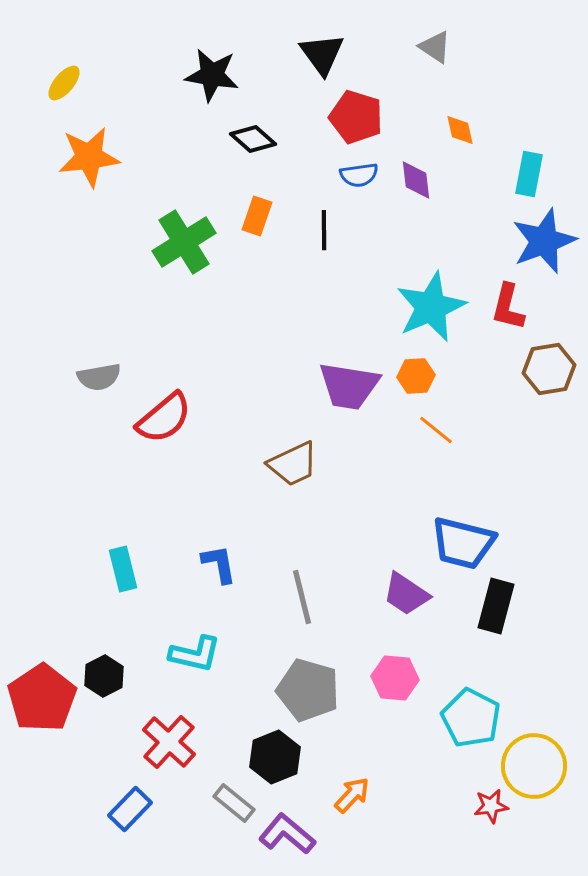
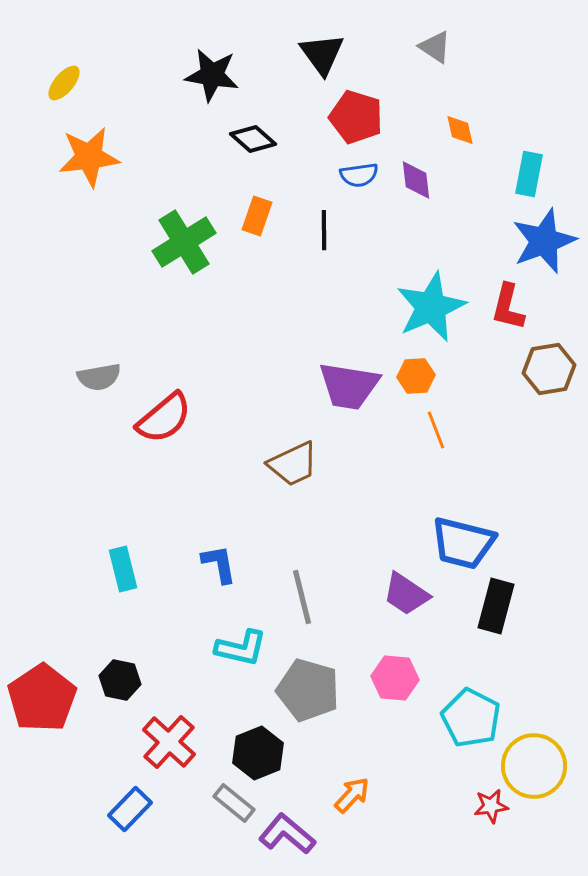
orange line at (436, 430): rotated 30 degrees clockwise
cyan L-shape at (195, 654): moved 46 px right, 6 px up
black hexagon at (104, 676): moved 16 px right, 4 px down; rotated 21 degrees counterclockwise
black hexagon at (275, 757): moved 17 px left, 4 px up
